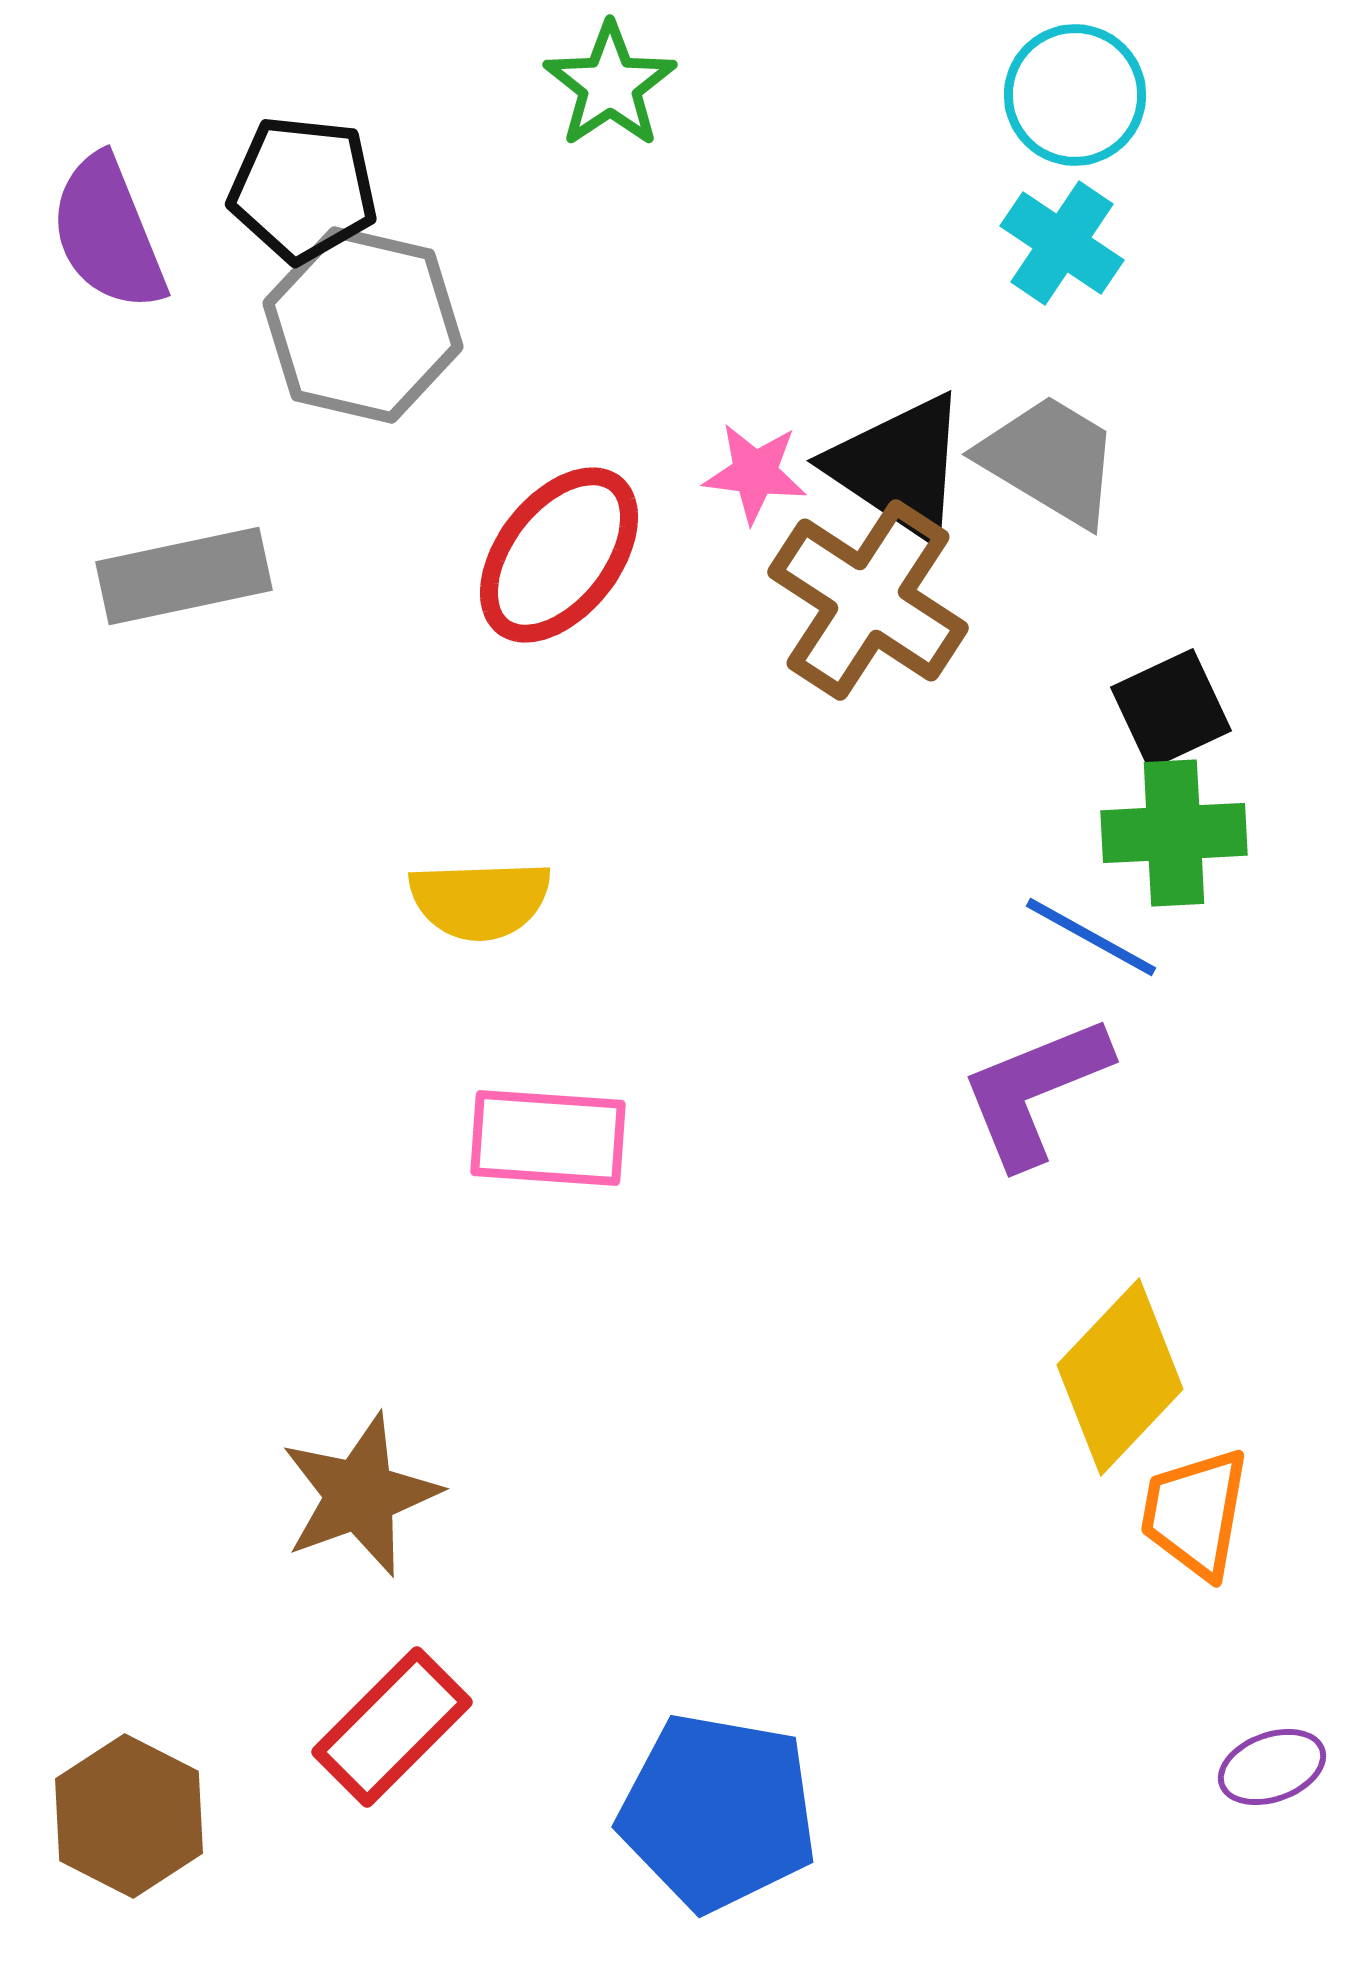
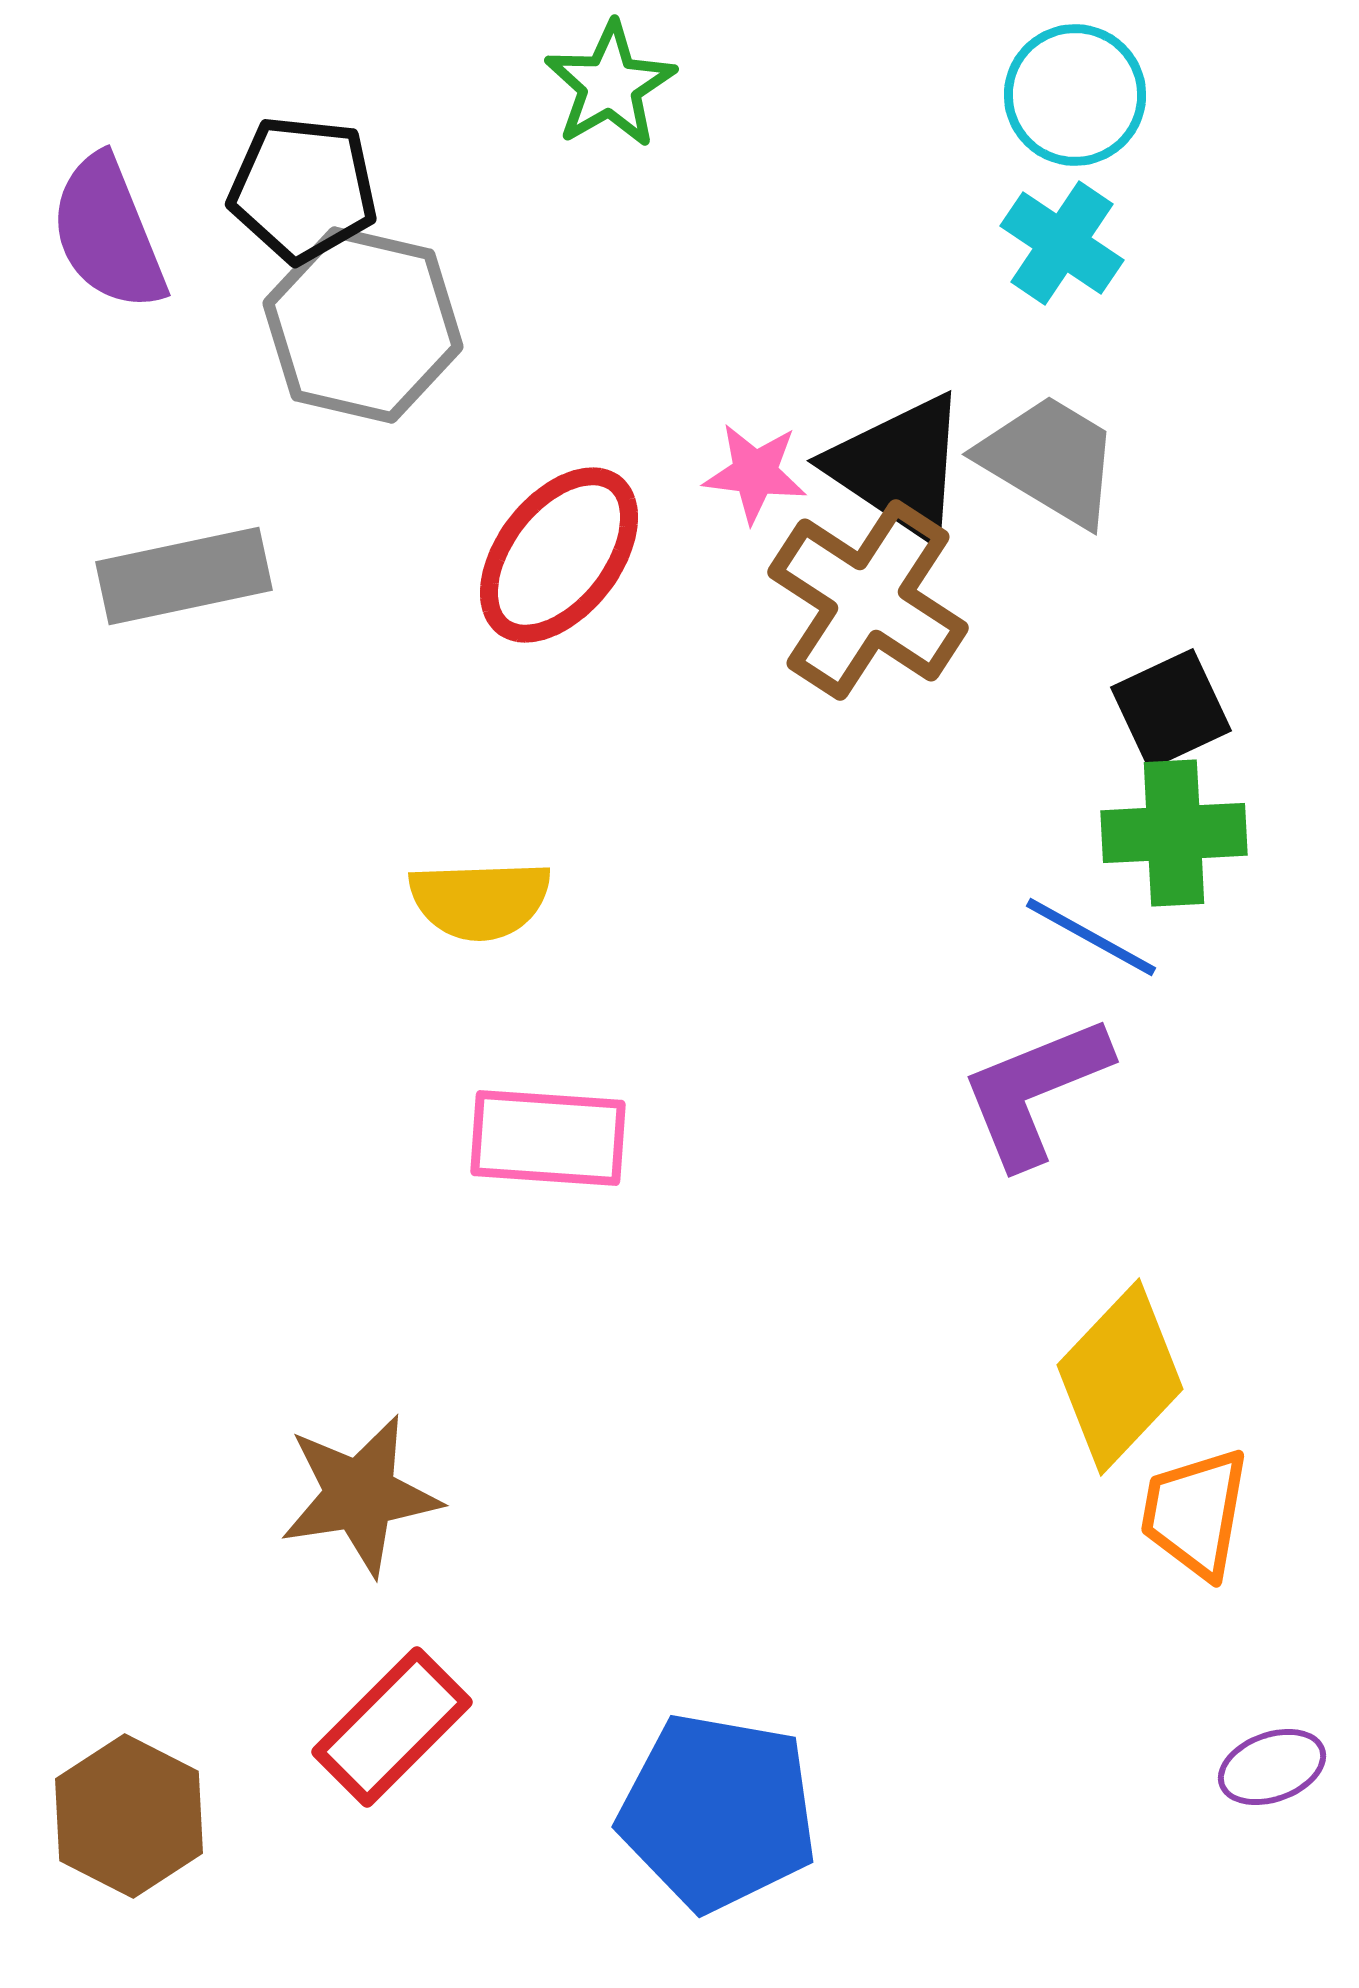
green star: rotated 4 degrees clockwise
brown star: rotated 11 degrees clockwise
